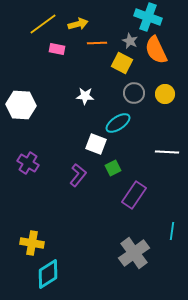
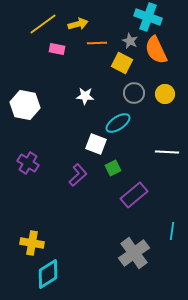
white hexagon: moved 4 px right; rotated 8 degrees clockwise
purple L-shape: rotated 10 degrees clockwise
purple rectangle: rotated 16 degrees clockwise
